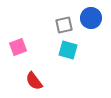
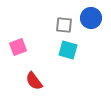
gray square: rotated 18 degrees clockwise
